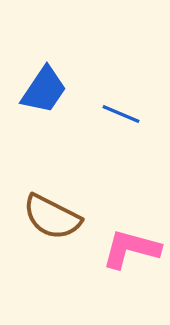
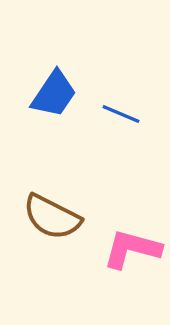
blue trapezoid: moved 10 px right, 4 px down
pink L-shape: moved 1 px right
